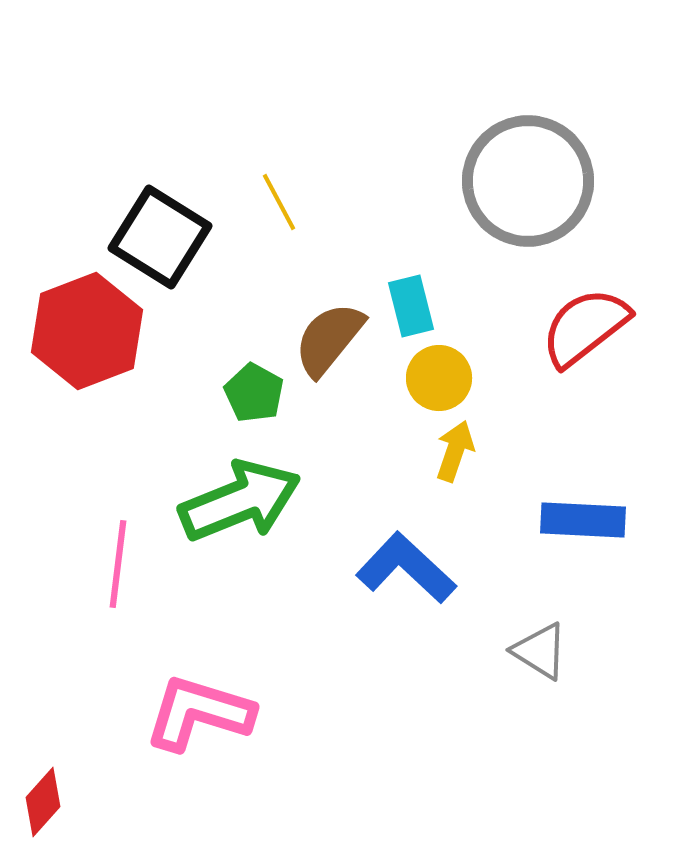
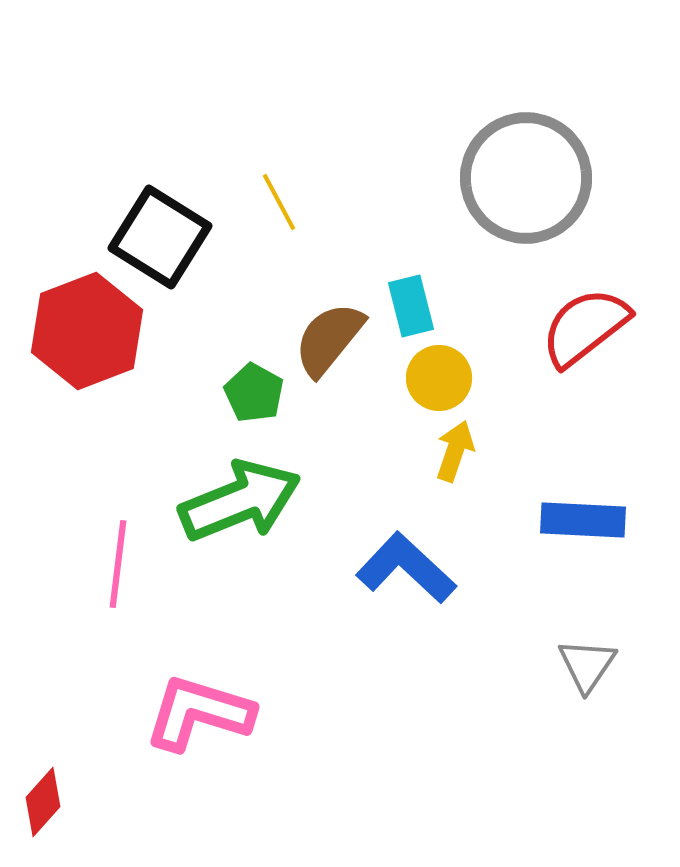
gray circle: moved 2 px left, 3 px up
gray triangle: moved 47 px right, 14 px down; rotated 32 degrees clockwise
